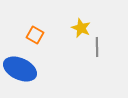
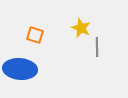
orange square: rotated 12 degrees counterclockwise
blue ellipse: rotated 20 degrees counterclockwise
